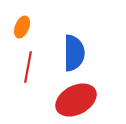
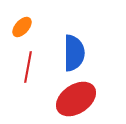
orange ellipse: rotated 20 degrees clockwise
red ellipse: moved 1 px up; rotated 6 degrees counterclockwise
